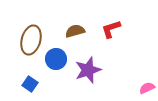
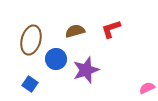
purple star: moved 2 px left
